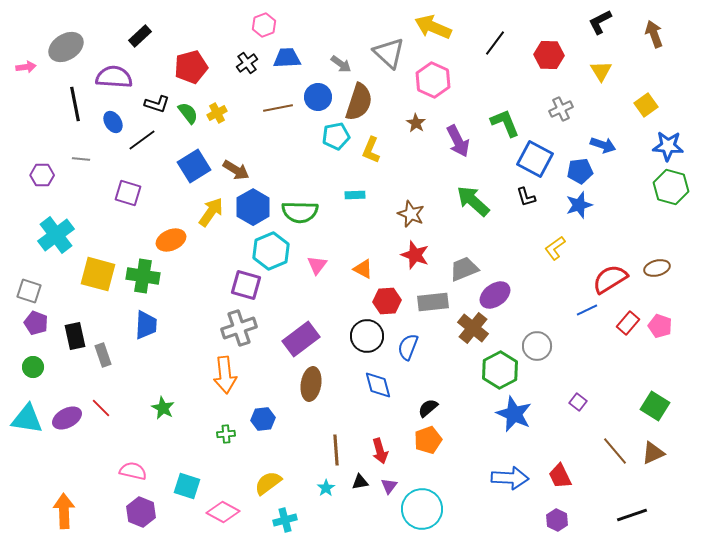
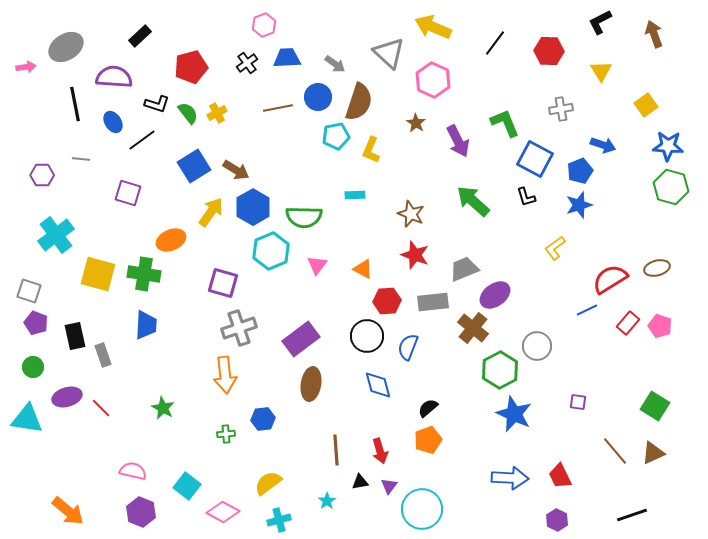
red hexagon at (549, 55): moved 4 px up
gray arrow at (341, 64): moved 6 px left
gray cross at (561, 109): rotated 15 degrees clockwise
blue pentagon at (580, 171): rotated 15 degrees counterclockwise
green semicircle at (300, 212): moved 4 px right, 5 px down
green cross at (143, 276): moved 1 px right, 2 px up
purple square at (246, 285): moved 23 px left, 2 px up
purple square at (578, 402): rotated 30 degrees counterclockwise
purple ellipse at (67, 418): moved 21 px up; rotated 12 degrees clockwise
cyan square at (187, 486): rotated 20 degrees clockwise
cyan star at (326, 488): moved 1 px right, 13 px down
orange arrow at (64, 511): moved 4 px right; rotated 132 degrees clockwise
cyan cross at (285, 520): moved 6 px left
